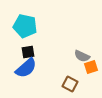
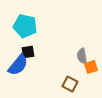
gray semicircle: rotated 56 degrees clockwise
blue semicircle: moved 8 px left, 3 px up; rotated 10 degrees counterclockwise
